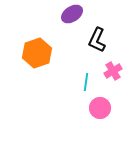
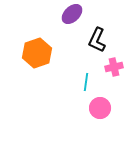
purple ellipse: rotated 10 degrees counterclockwise
pink cross: moved 1 px right, 4 px up; rotated 18 degrees clockwise
